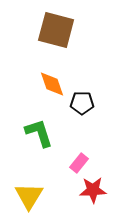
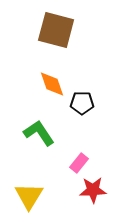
green L-shape: rotated 16 degrees counterclockwise
